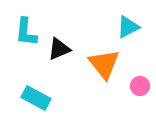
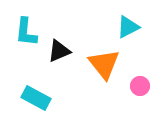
black triangle: moved 2 px down
